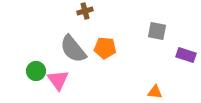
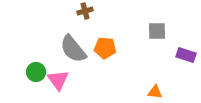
gray square: rotated 12 degrees counterclockwise
green circle: moved 1 px down
